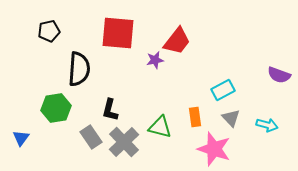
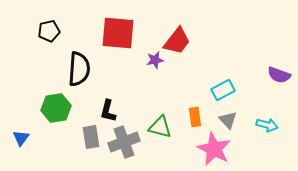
black L-shape: moved 2 px left, 1 px down
gray triangle: moved 3 px left, 2 px down
gray rectangle: rotated 25 degrees clockwise
gray cross: rotated 24 degrees clockwise
pink star: rotated 8 degrees clockwise
